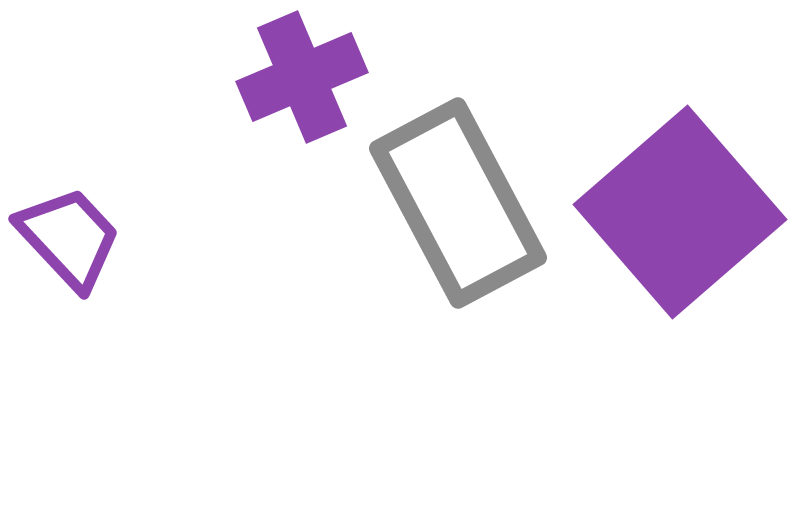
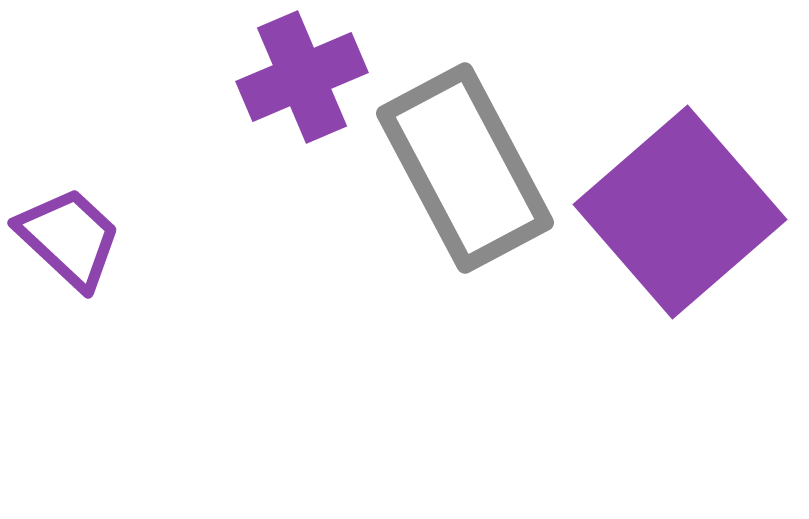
gray rectangle: moved 7 px right, 35 px up
purple trapezoid: rotated 4 degrees counterclockwise
